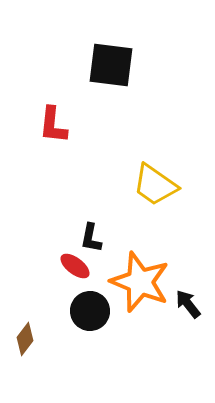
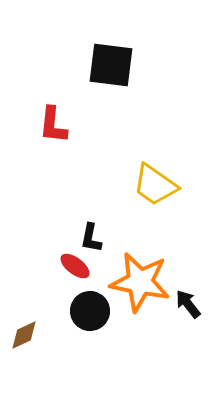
orange star: rotated 10 degrees counterclockwise
brown diamond: moved 1 px left, 4 px up; rotated 28 degrees clockwise
